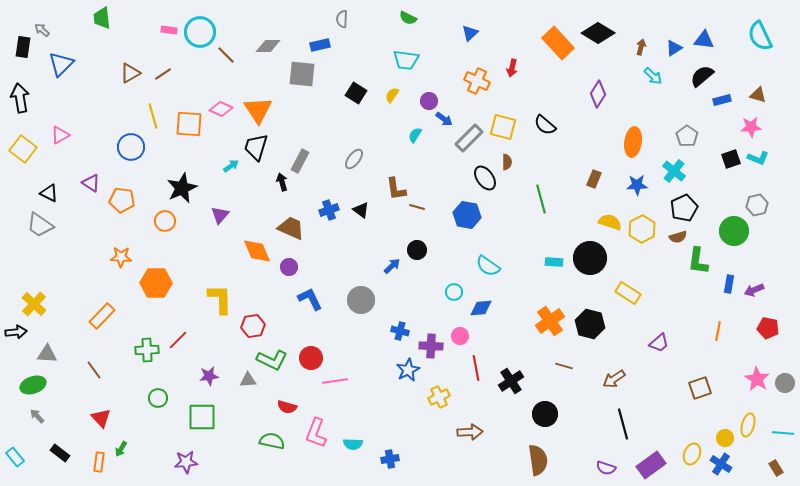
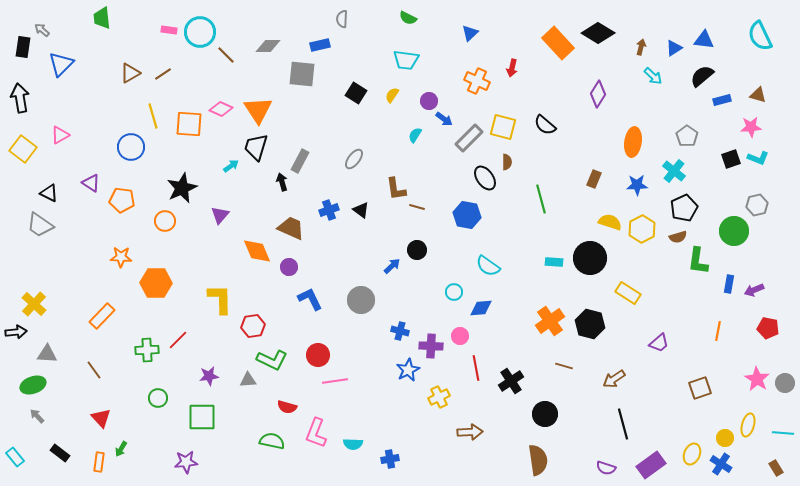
red circle at (311, 358): moved 7 px right, 3 px up
